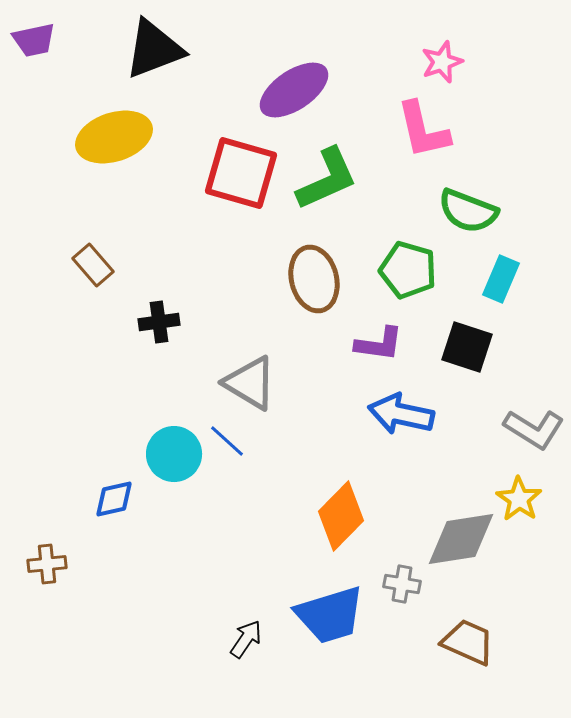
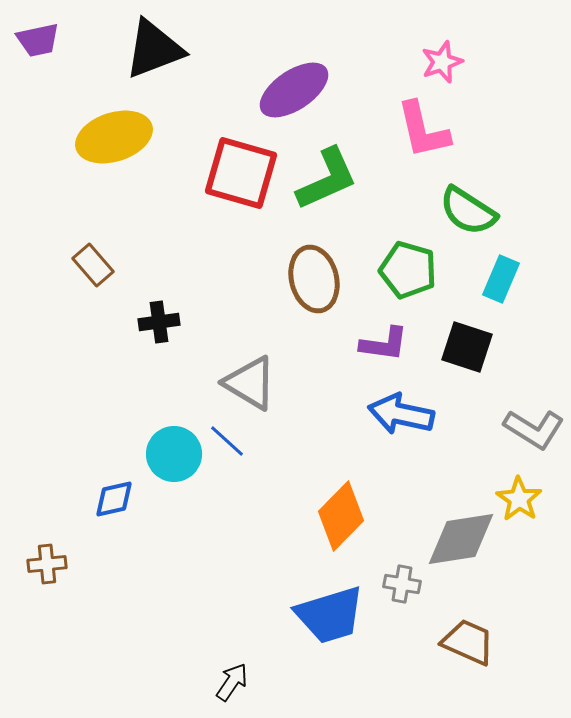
purple trapezoid: moved 4 px right
green semicircle: rotated 12 degrees clockwise
purple L-shape: moved 5 px right
black arrow: moved 14 px left, 43 px down
